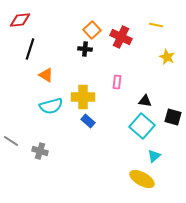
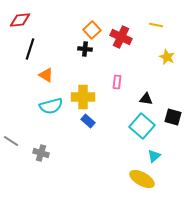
black triangle: moved 1 px right, 2 px up
gray cross: moved 1 px right, 2 px down
